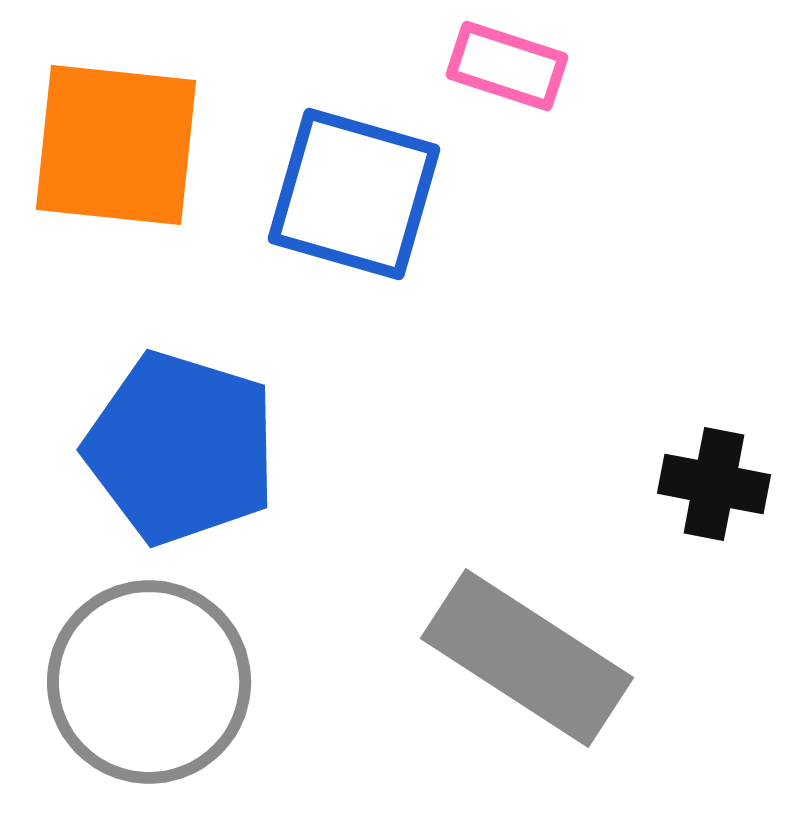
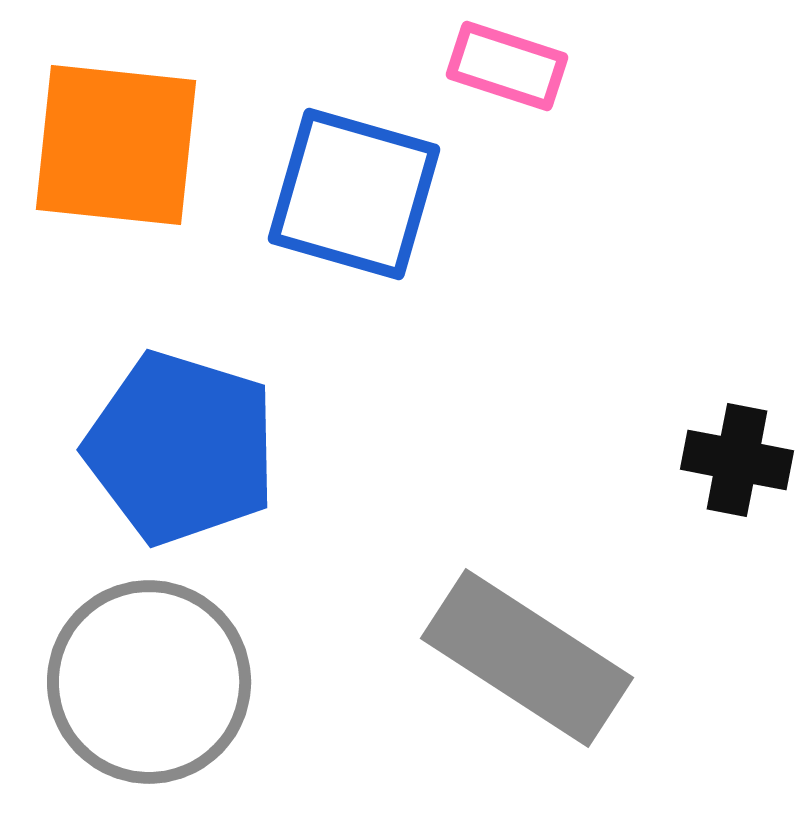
black cross: moved 23 px right, 24 px up
